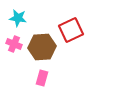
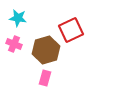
brown hexagon: moved 4 px right, 3 px down; rotated 12 degrees counterclockwise
pink rectangle: moved 3 px right
